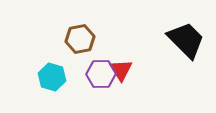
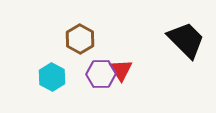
brown hexagon: rotated 20 degrees counterclockwise
cyan hexagon: rotated 12 degrees clockwise
